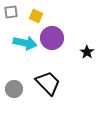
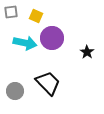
gray circle: moved 1 px right, 2 px down
